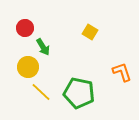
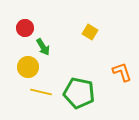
yellow line: rotated 30 degrees counterclockwise
